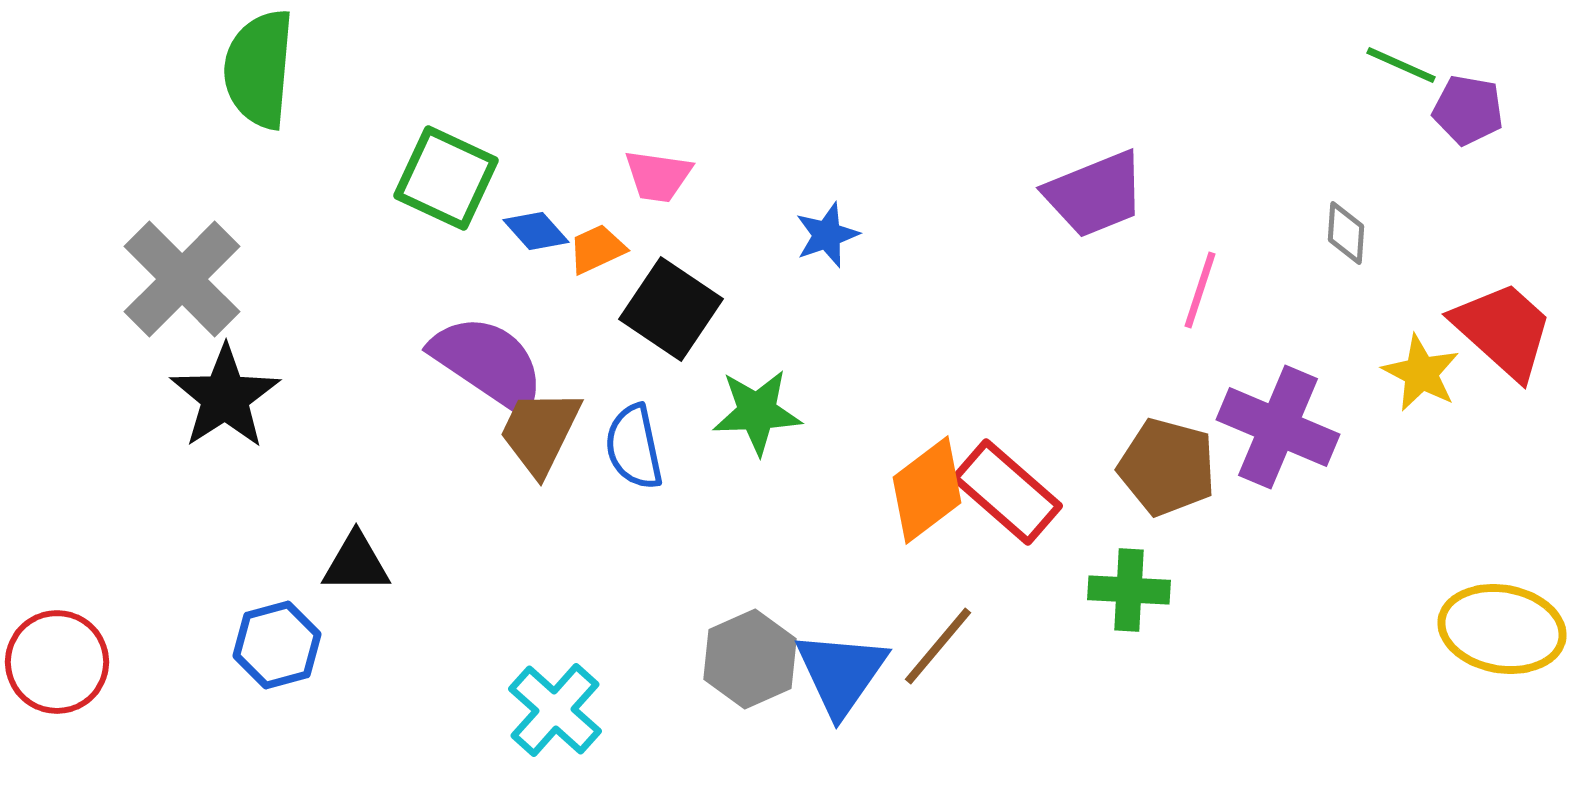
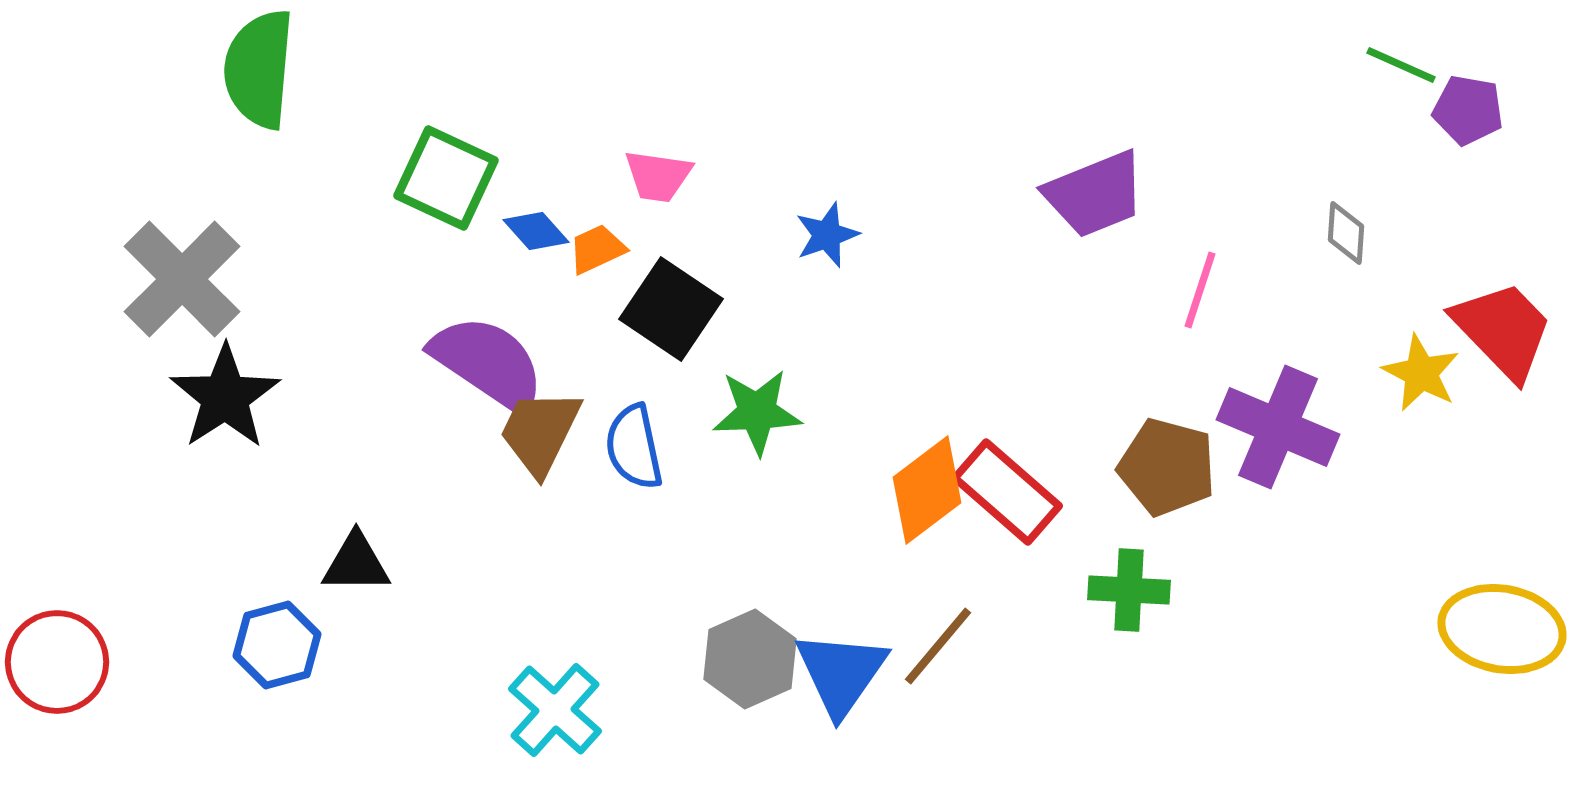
red trapezoid: rotated 4 degrees clockwise
